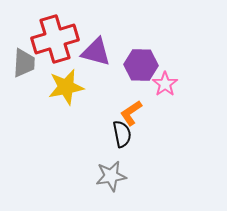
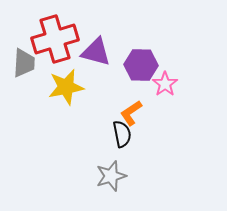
gray star: rotated 8 degrees counterclockwise
